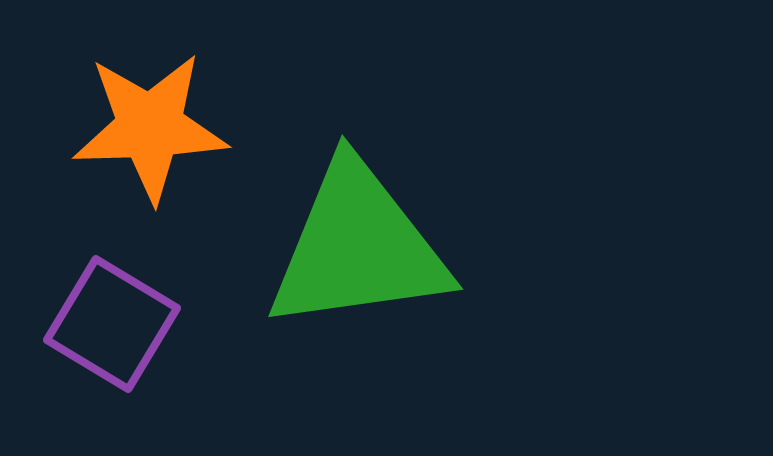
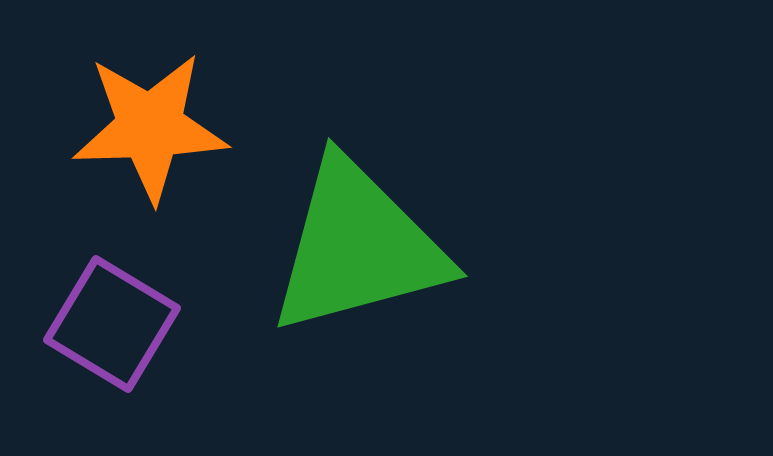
green triangle: rotated 7 degrees counterclockwise
